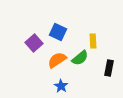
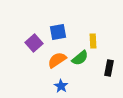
blue square: rotated 36 degrees counterclockwise
